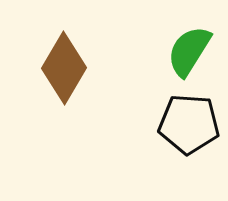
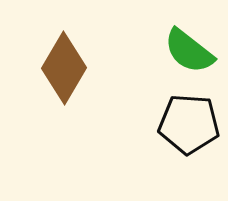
green semicircle: rotated 84 degrees counterclockwise
